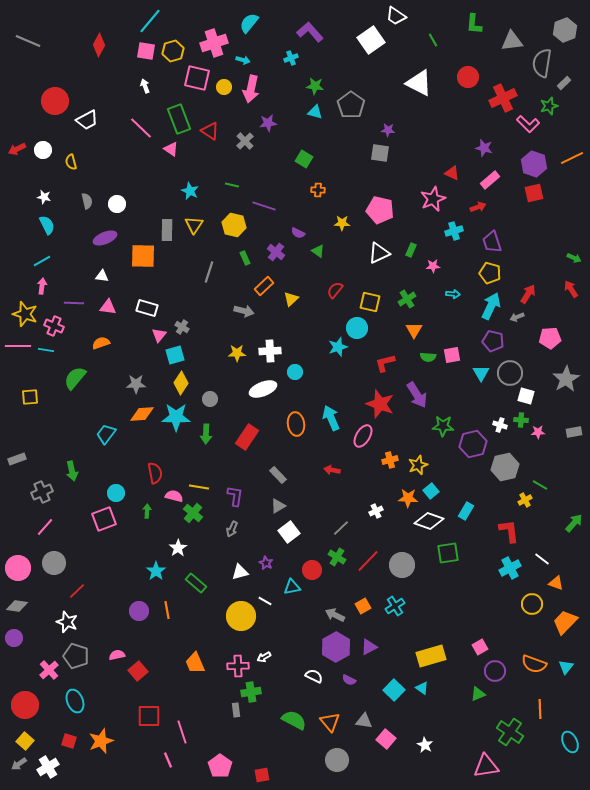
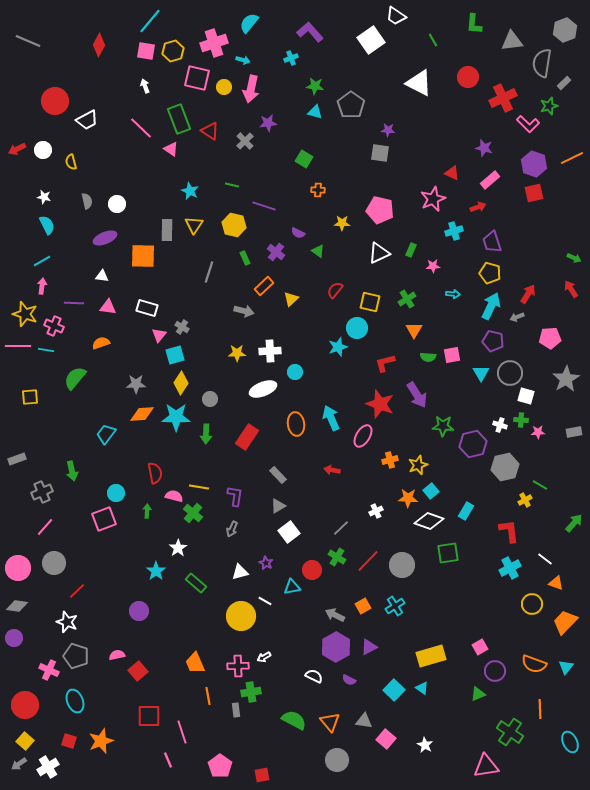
white line at (542, 559): moved 3 px right
orange line at (167, 610): moved 41 px right, 86 px down
pink cross at (49, 670): rotated 24 degrees counterclockwise
